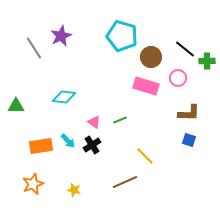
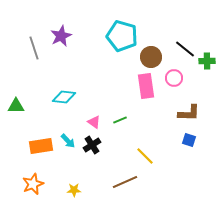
gray line: rotated 15 degrees clockwise
pink circle: moved 4 px left
pink rectangle: rotated 65 degrees clockwise
yellow star: rotated 16 degrees counterclockwise
